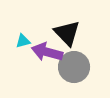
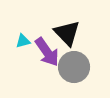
purple arrow: rotated 140 degrees counterclockwise
